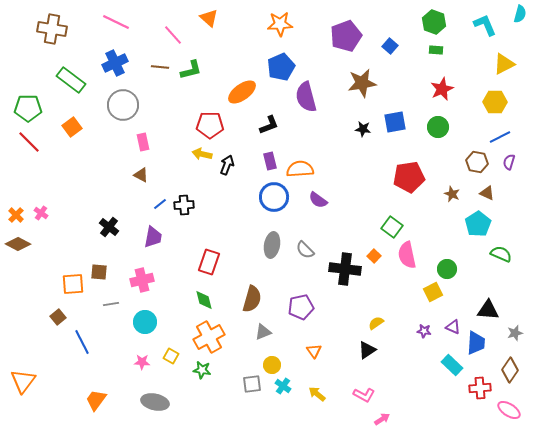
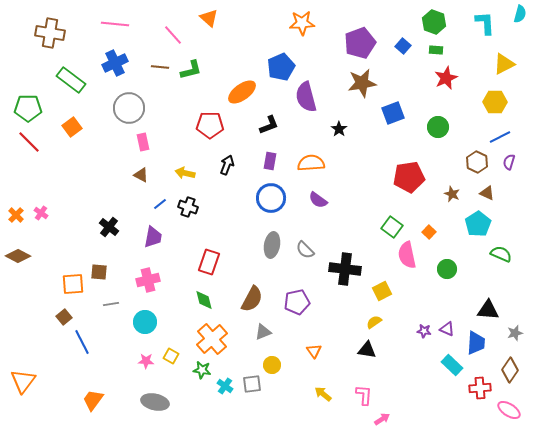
pink line at (116, 22): moved 1 px left, 2 px down; rotated 20 degrees counterclockwise
orange star at (280, 24): moved 22 px right, 1 px up
cyan L-shape at (485, 25): moved 2 px up; rotated 20 degrees clockwise
brown cross at (52, 29): moved 2 px left, 4 px down
purple pentagon at (346, 36): moved 14 px right, 7 px down
blue square at (390, 46): moved 13 px right
red star at (442, 89): moved 4 px right, 11 px up
gray circle at (123, 105): moved 6 px right, 3 px down
blue square at (395, 122): moved 2 px left, 9 px up; rotated 10 degrees counterclockwise
black star at (363, 129): moved 24 px left; rotated 28 degrees clockwise
yellow arrow at (202, 154): moved 17 px left, 19 px down
purple rectangle at (270, 161): rotated 24 degrees clockwise
brown hexagon at (477, 162): rotated 15 degrees clockwise
orange semicircle at (300, 169): moved 11 px right, 6 px up
blue circle at (274, 197): moved 3 px left, 1 px down
black cross at (184, 205): moved 4 px right, 2 px down; rotated 24 degrees clockwise
brown diamond at (18, 244): moved 12 px down
orange square at (374, 256): moved 55 px right, 24 px up
pink cross at (142, 280): moved 6 px right
yellow square at (433, 292): moved 51 px left, 1 px up
brown semicircle at (252, 299): rotated 12 degrees clockwise
purple pentagon at (301, 307): moved 4 px left, 5 px up
brown square at (58, 317): moved 6 px right
yellow semicircle at (376, 323): moved 2 px left, 1 px up
purple triangle at (453, 327): moved 6 px left, 2 px down
orange cross at (209, 337): moved 3 px right, 2 px down; rotated 12 degrees counterclockwise
black triangle at (367, 350): rotated 42 degrees clockwise
pink star at (142, 362): moved 4 px right, 1 px up
cyan cross at (283, 386): moved 58 px left
yellow arrow at (317, 394): moved 6 px right
pink L-shape at (364, 395): rotated 115 degrees counterclockwise
orange trapezoid at (96, 400): moved 3 px left
